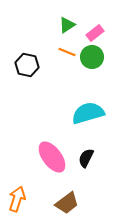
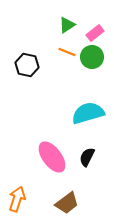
black semicircle: moved 1 px right, 1 px up
